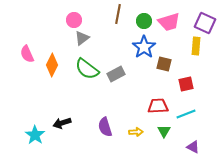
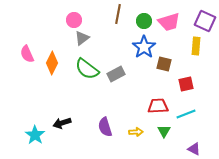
purple square: moved 2 px up
orange diamond: moved 2 px up
purple triangle: moved 1 px right, 2 px down
